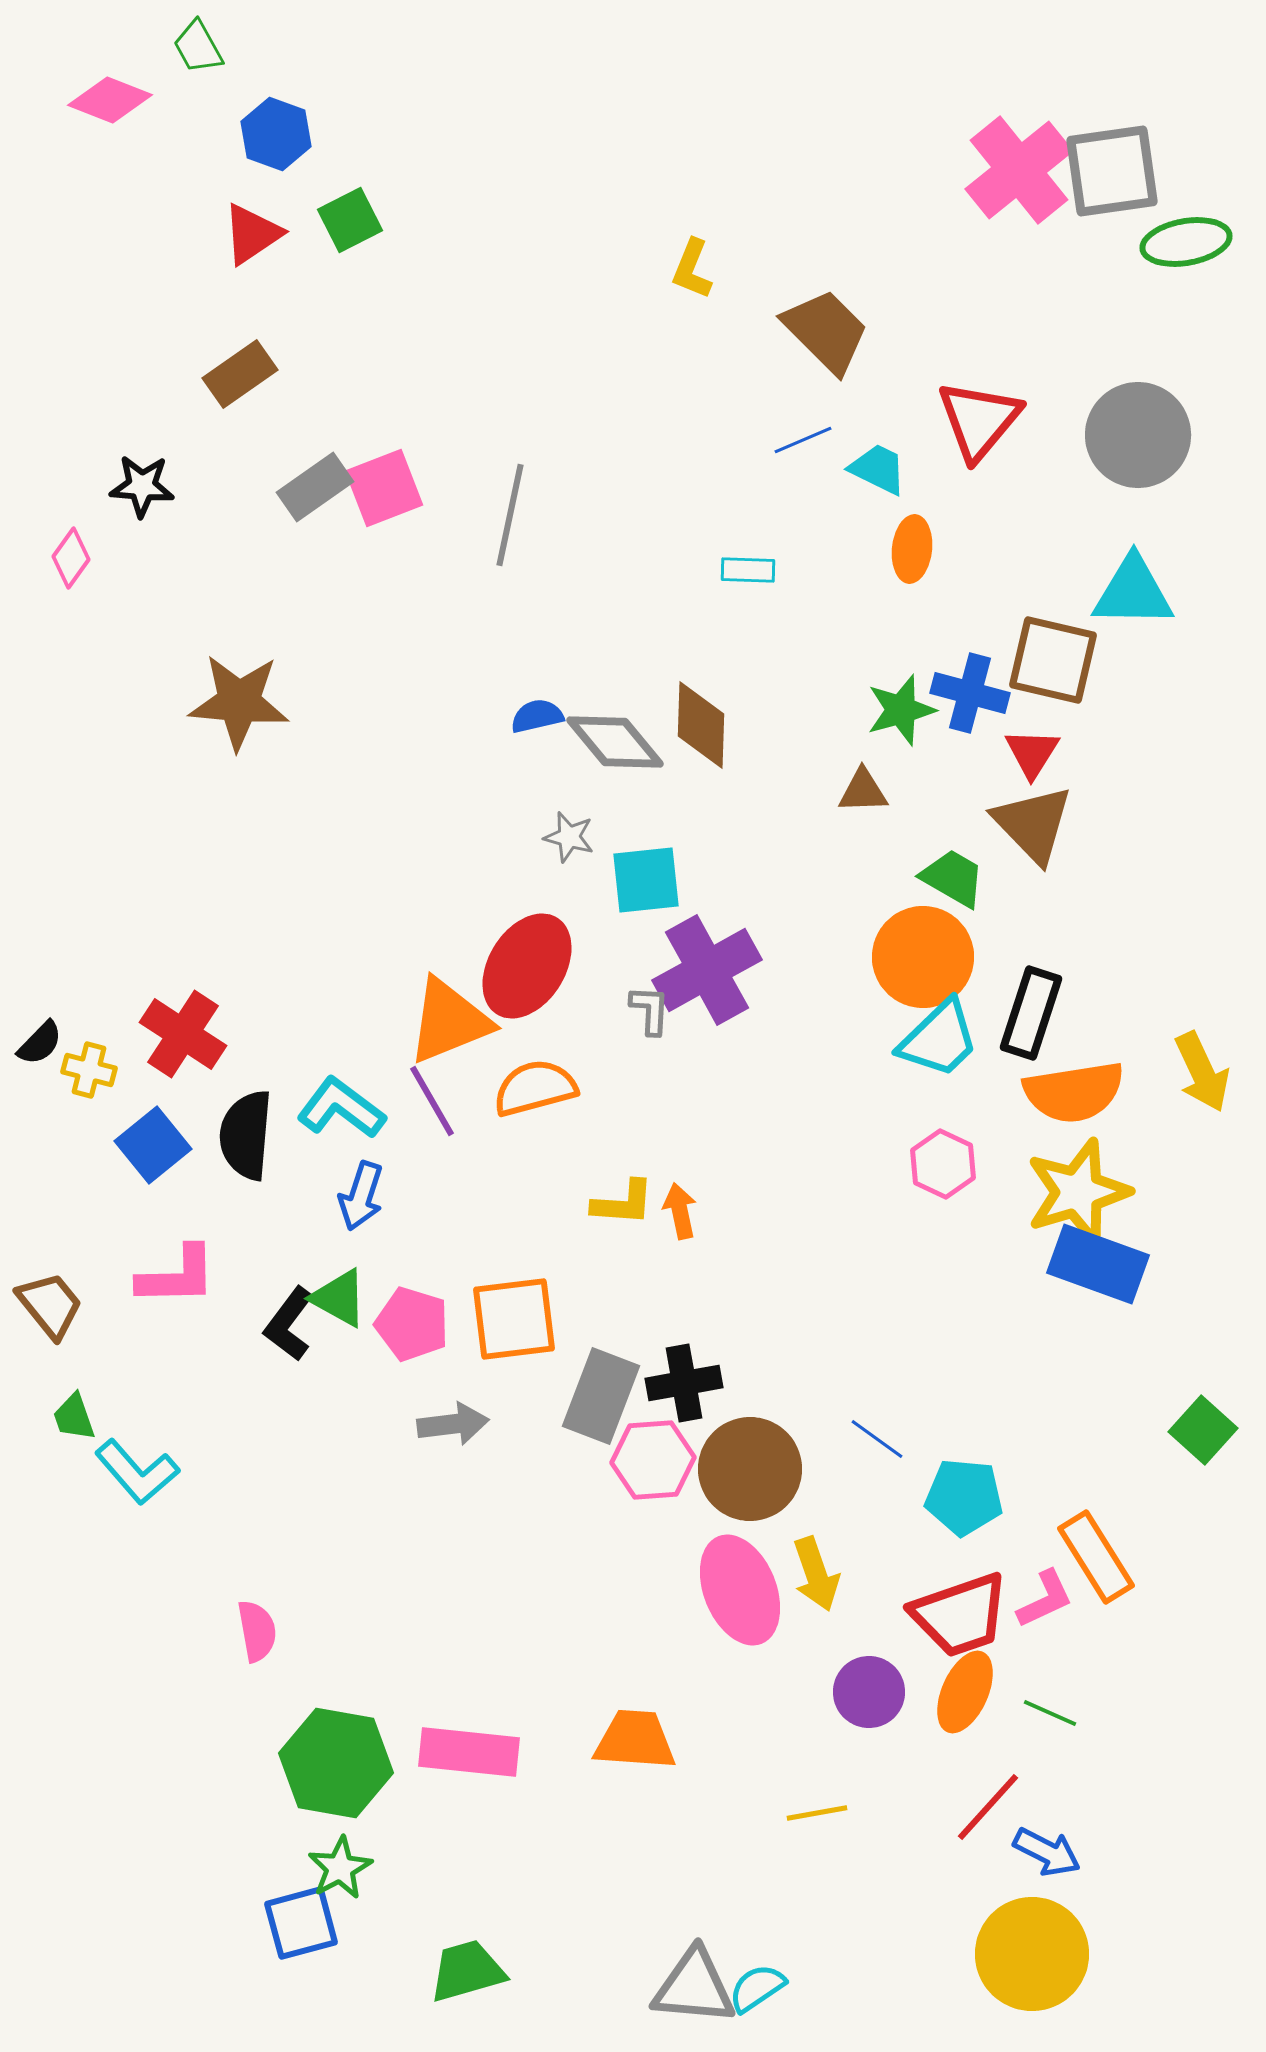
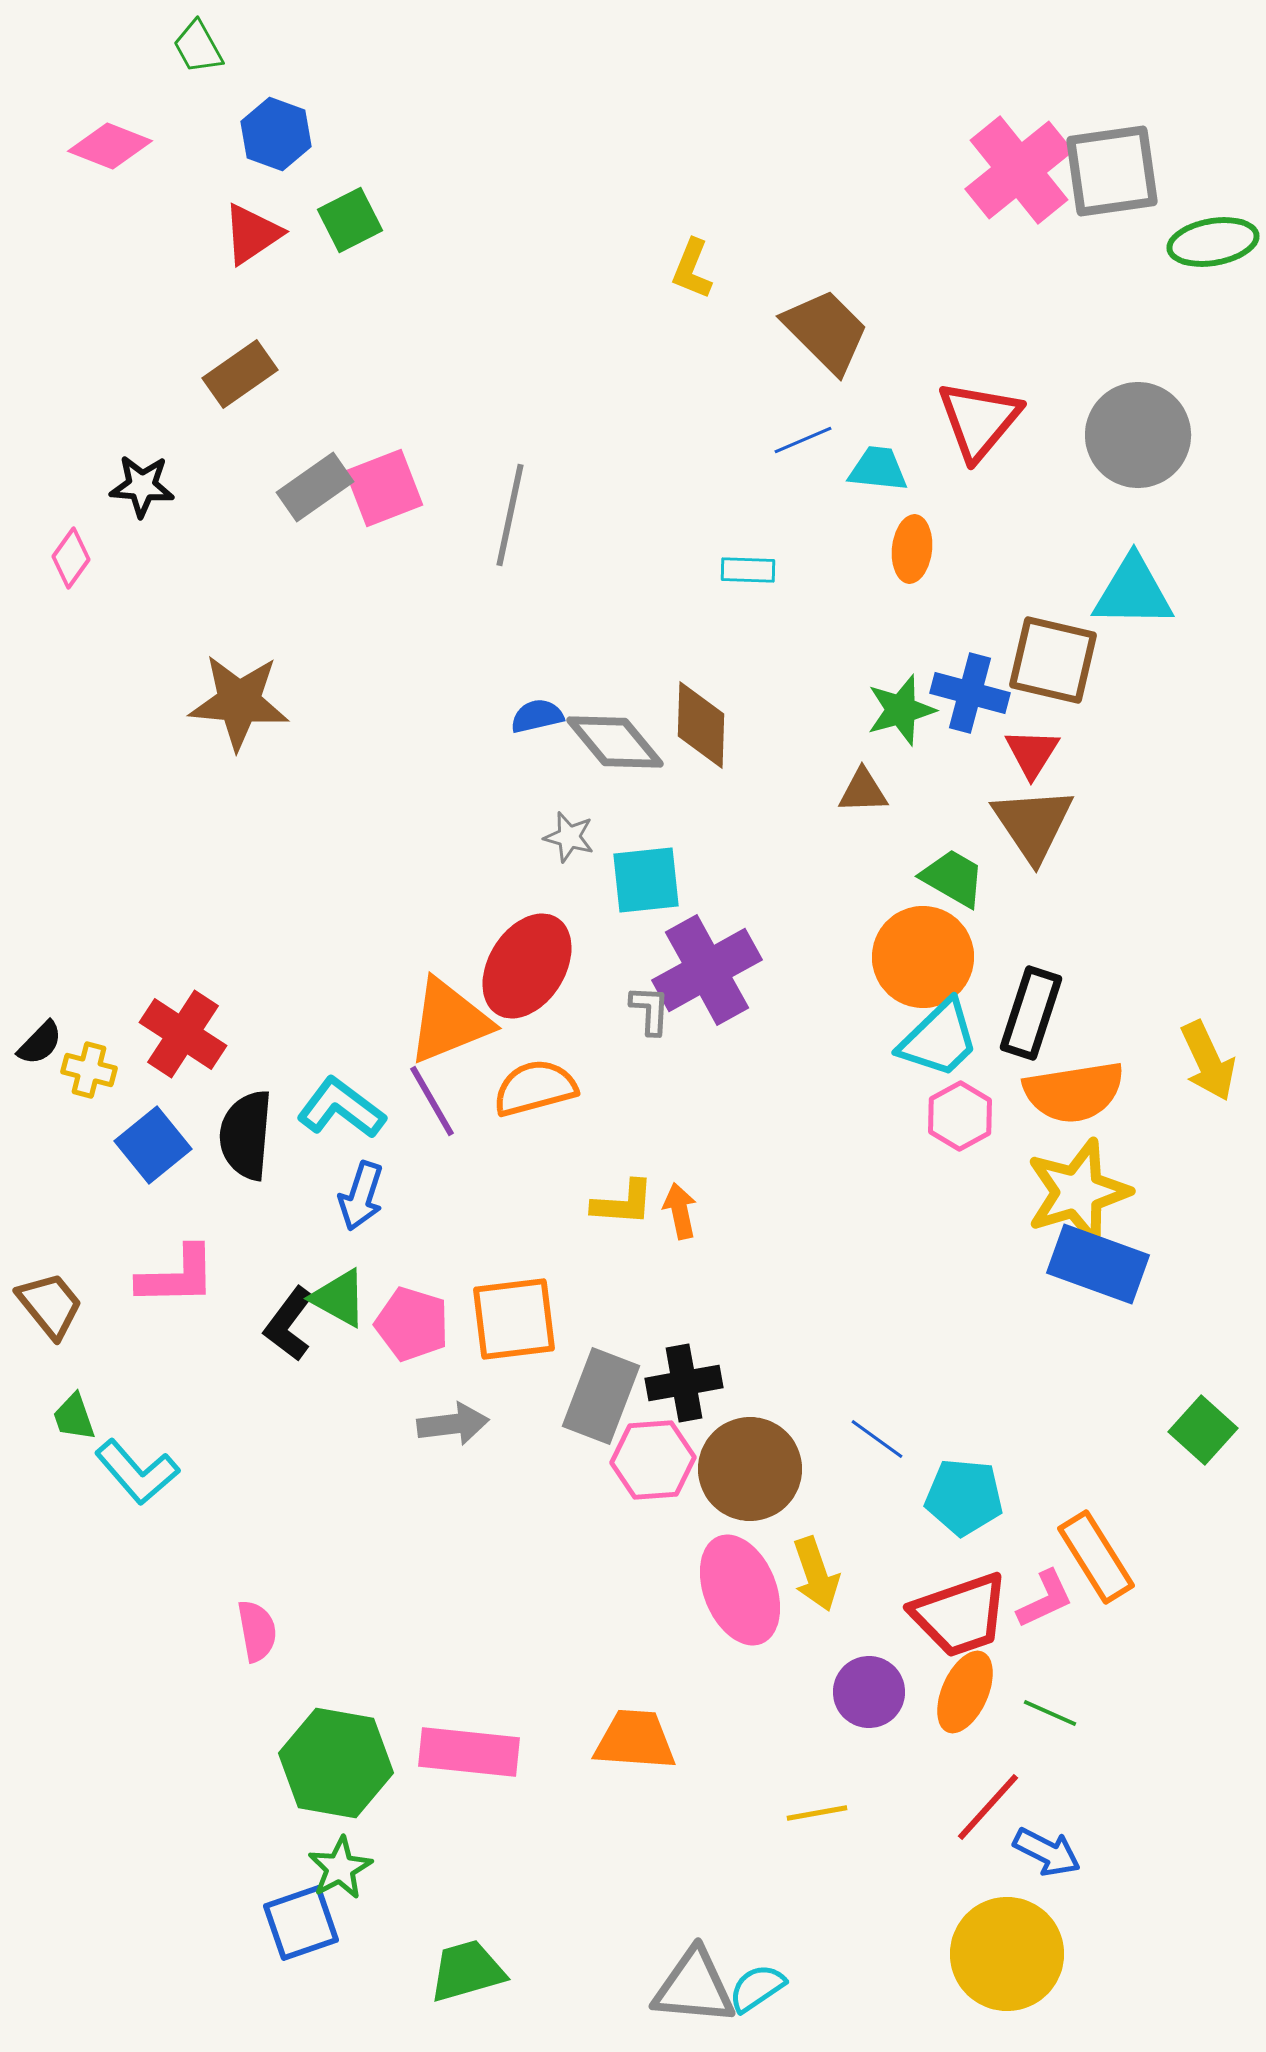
pink diamond at (110, 100): moved 46 px down
green ellipse at (1186, 242): moved 27 px right
cyan trapezoid at (878, 469): rotated 20 degrees counterclockwise
brown triangle at (1033, 824): rotated 10 degrees clockwise
yellow arrow at (1202, 1072): moved 6 px right, 11 px up
pink hexagon at (943, 1164): moved 17 px right, 48 px up; rotated 6 degrees clockwise
blue square at (301, 1923): rotated 4 degrees counterclockwise
yellow circle at (1032, 1954): moved 25 px left
